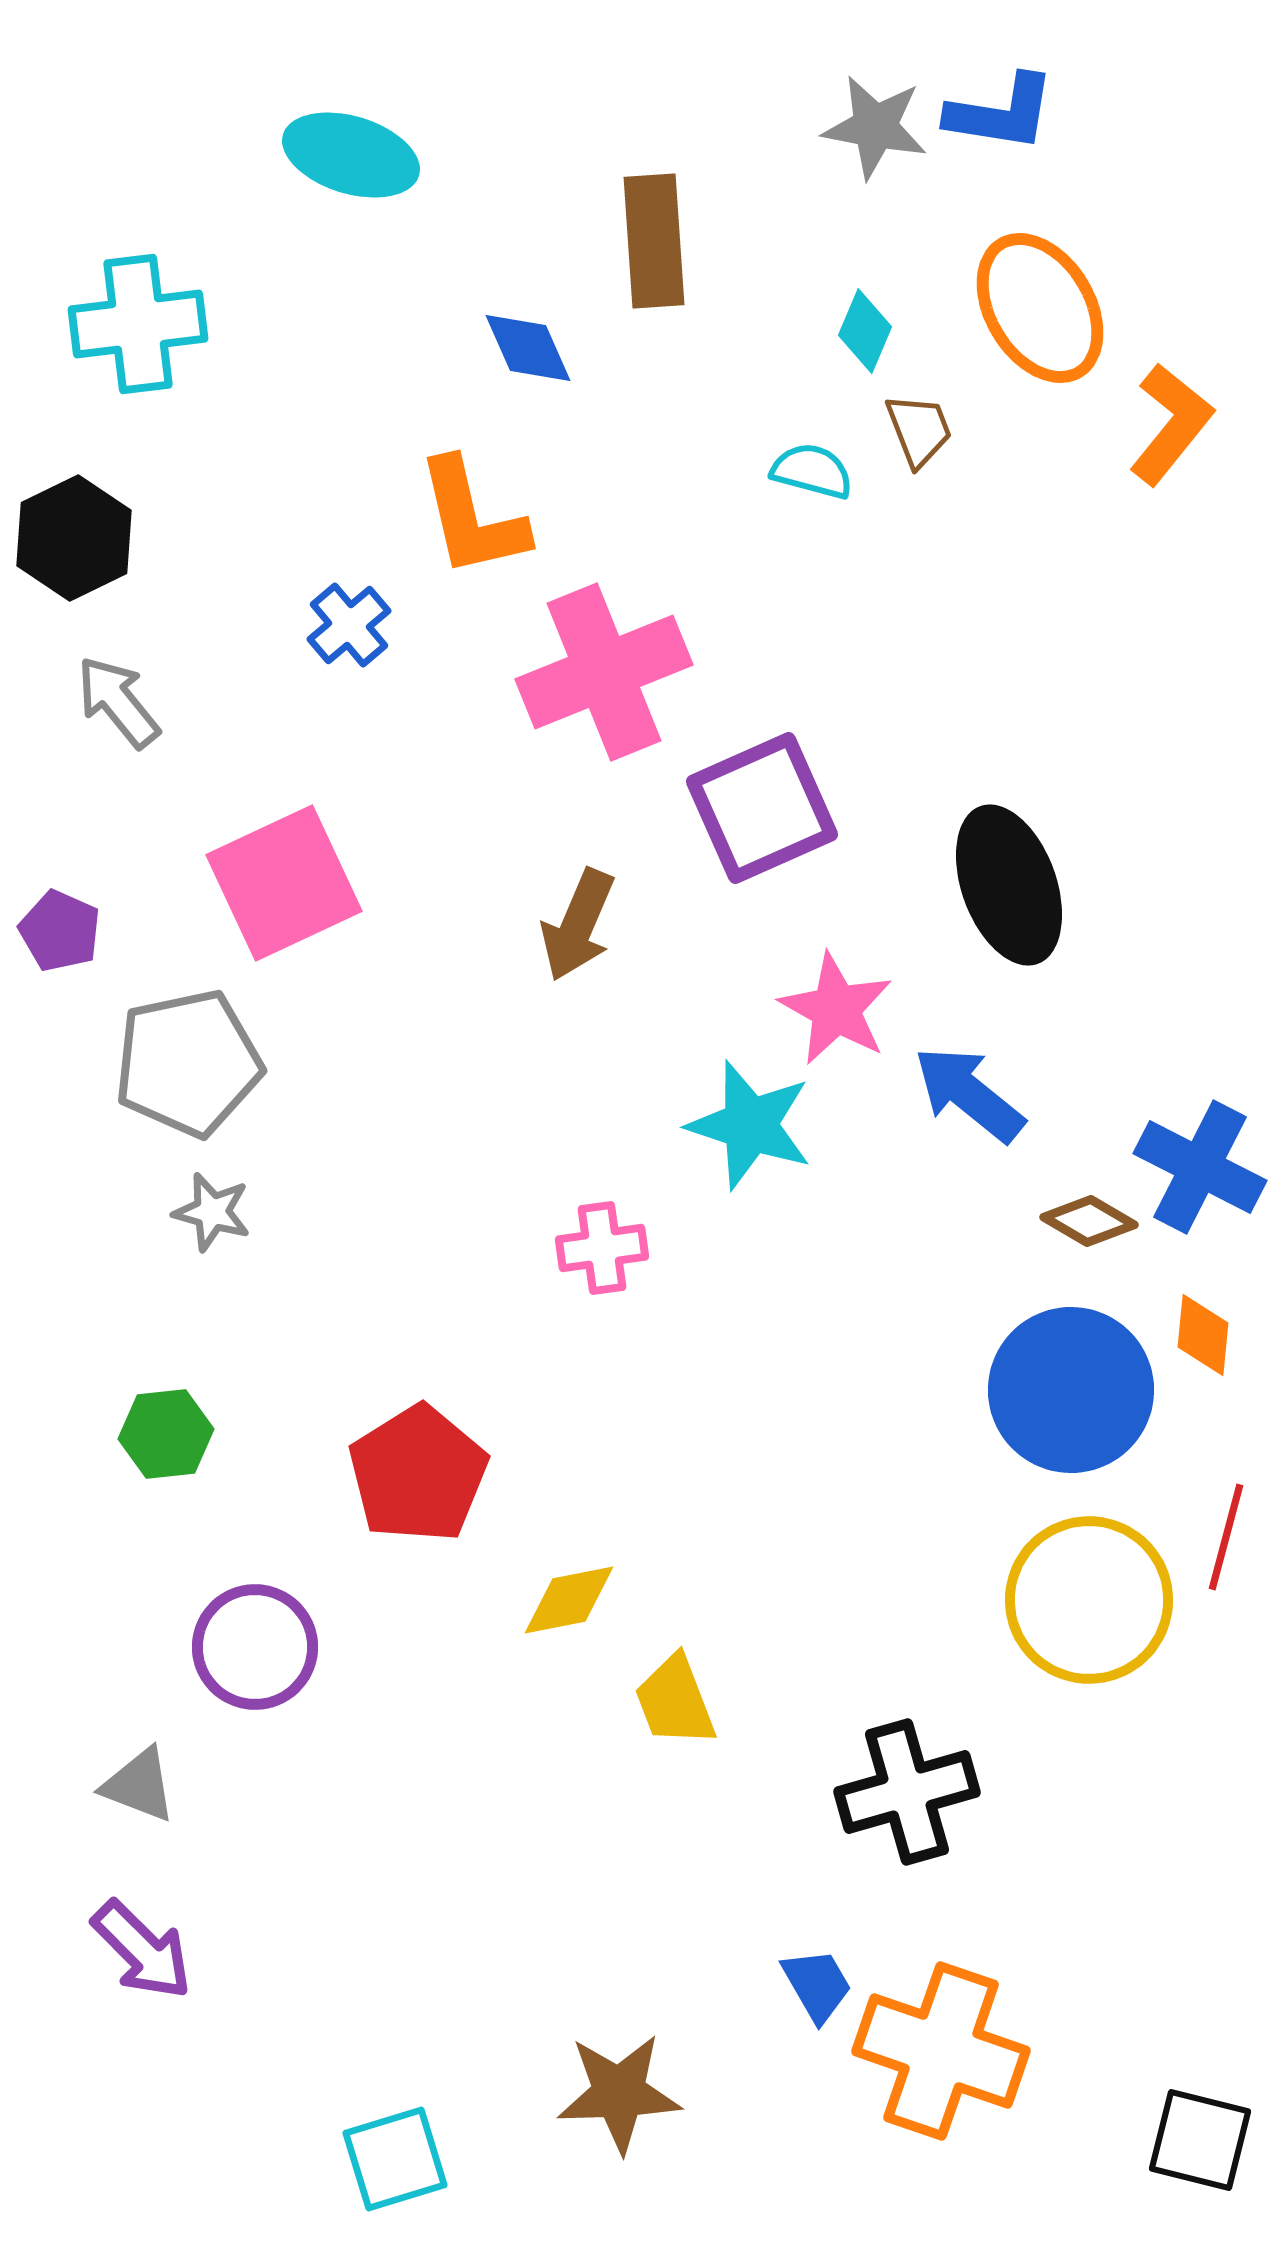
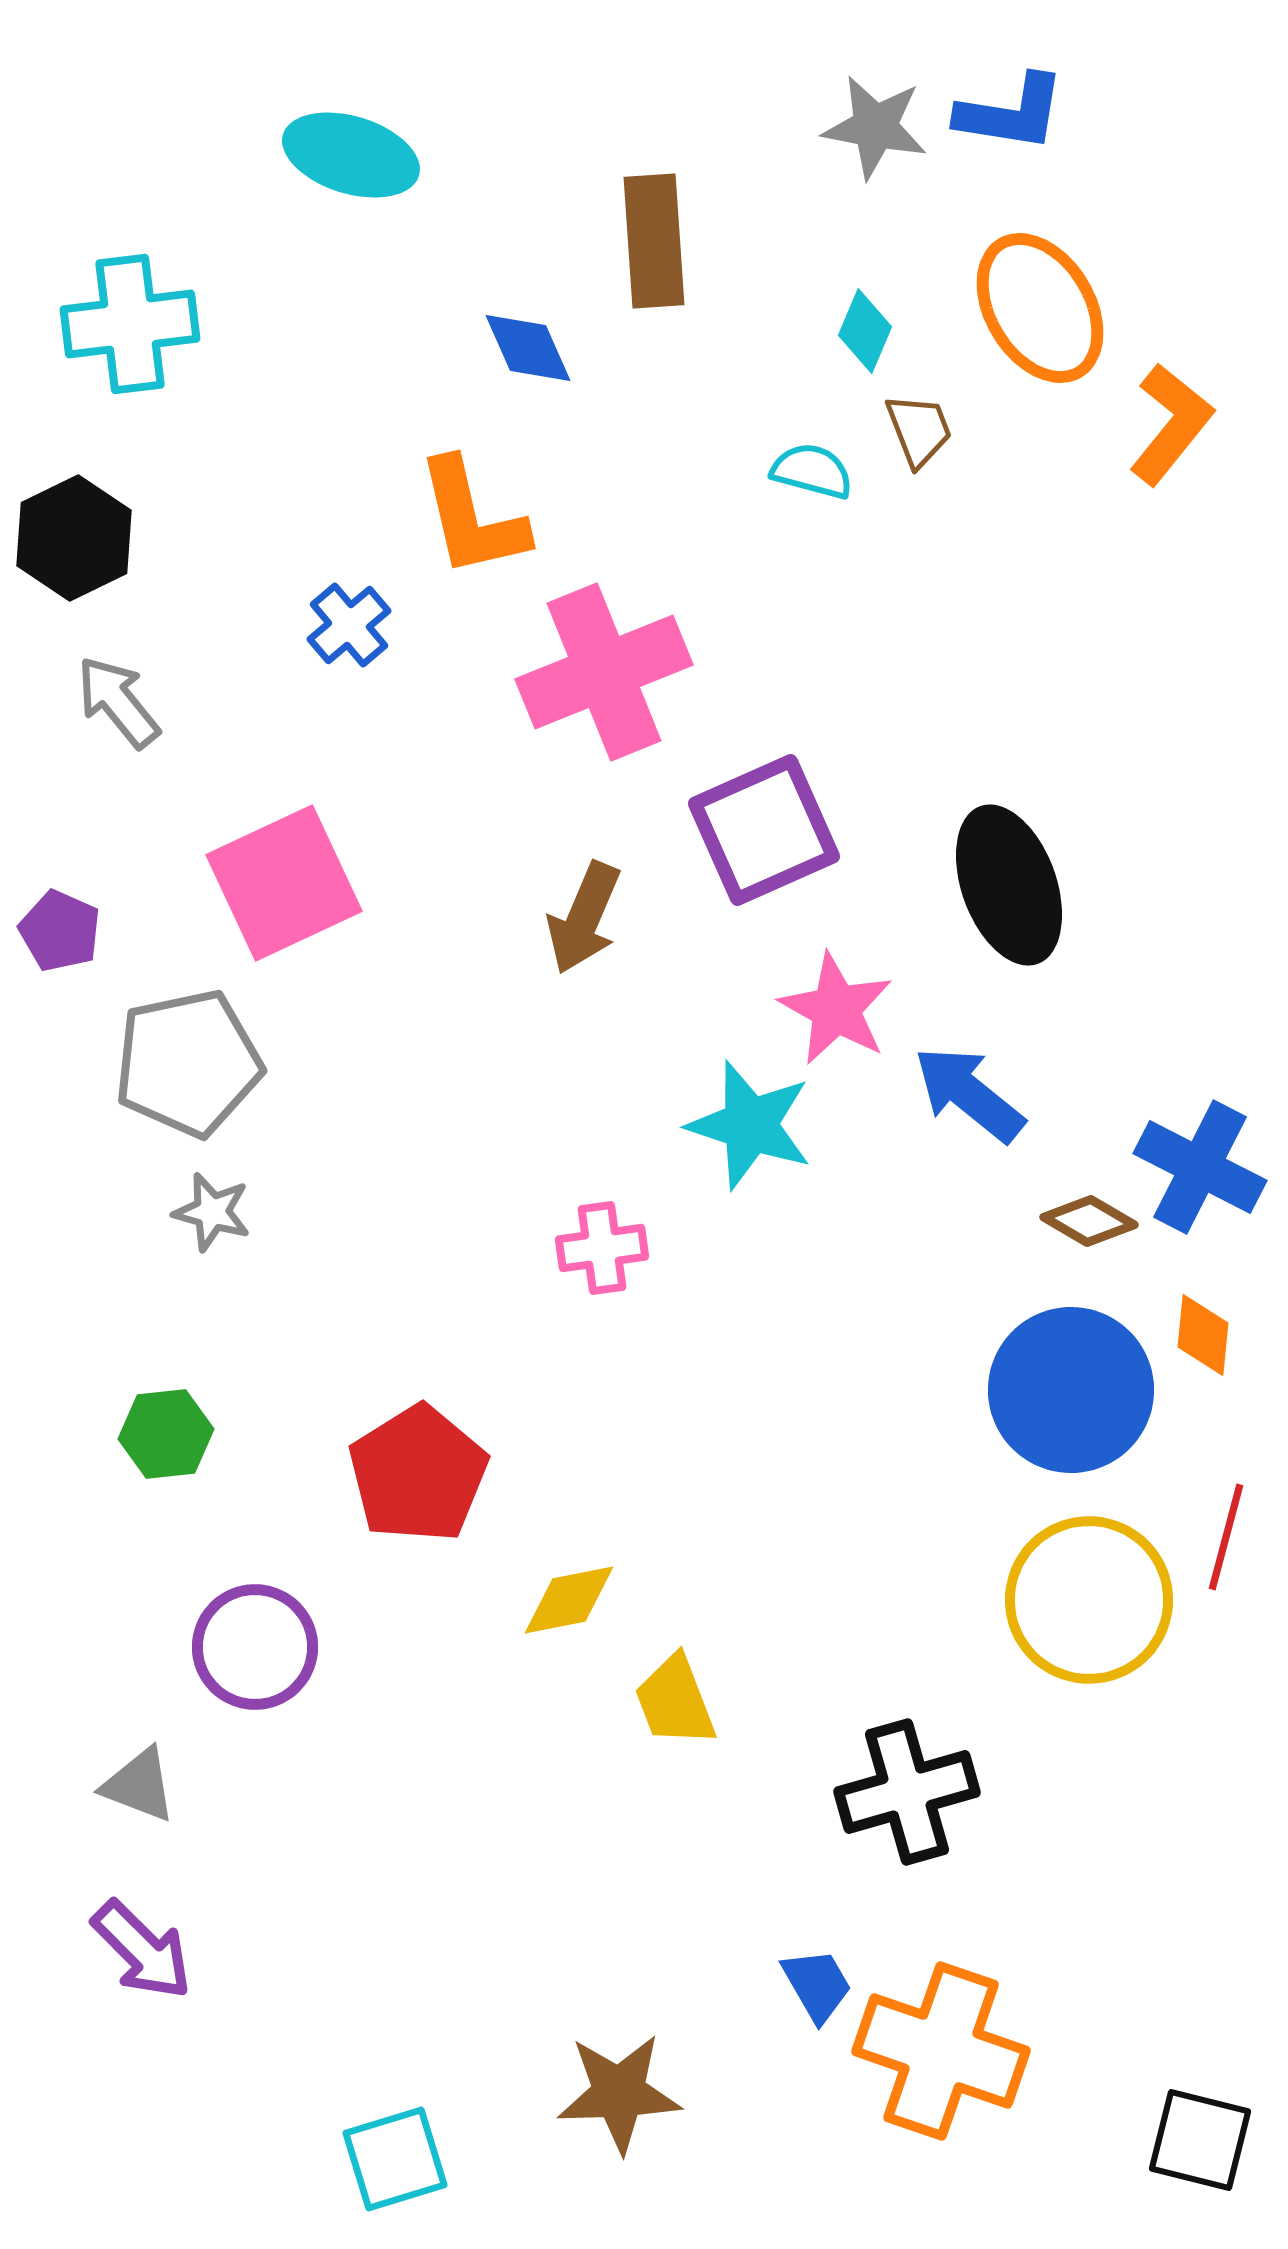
blue L-shape at (1001, 113): moved 10 px right
cyan cross at (138, 324): moved 8 px left
purple square at (762, 808): moved 2 px right, 22 px down
brown arrow at (578, 925): moved 6 px right, 7 px up
